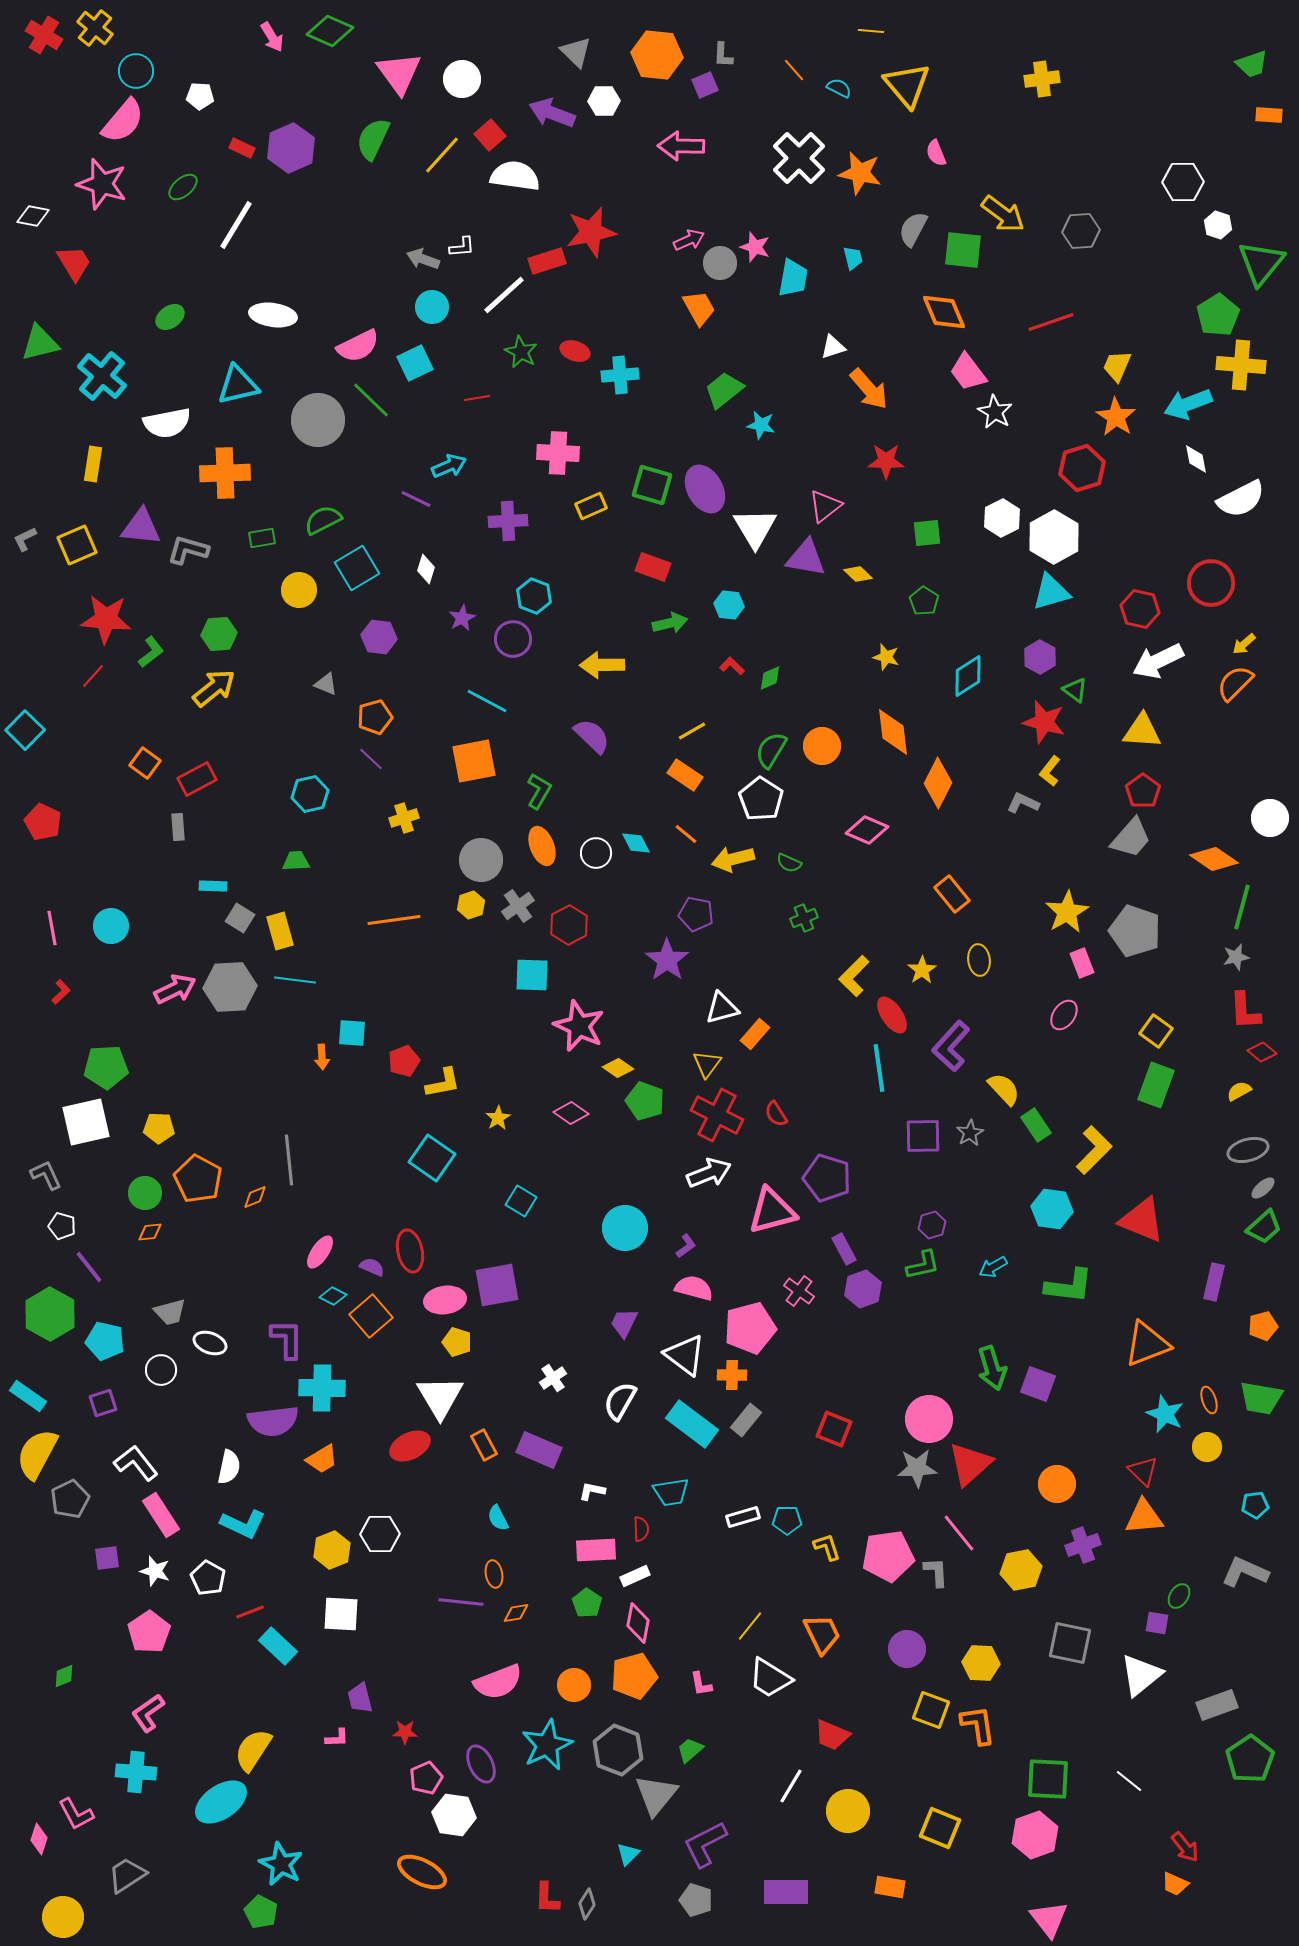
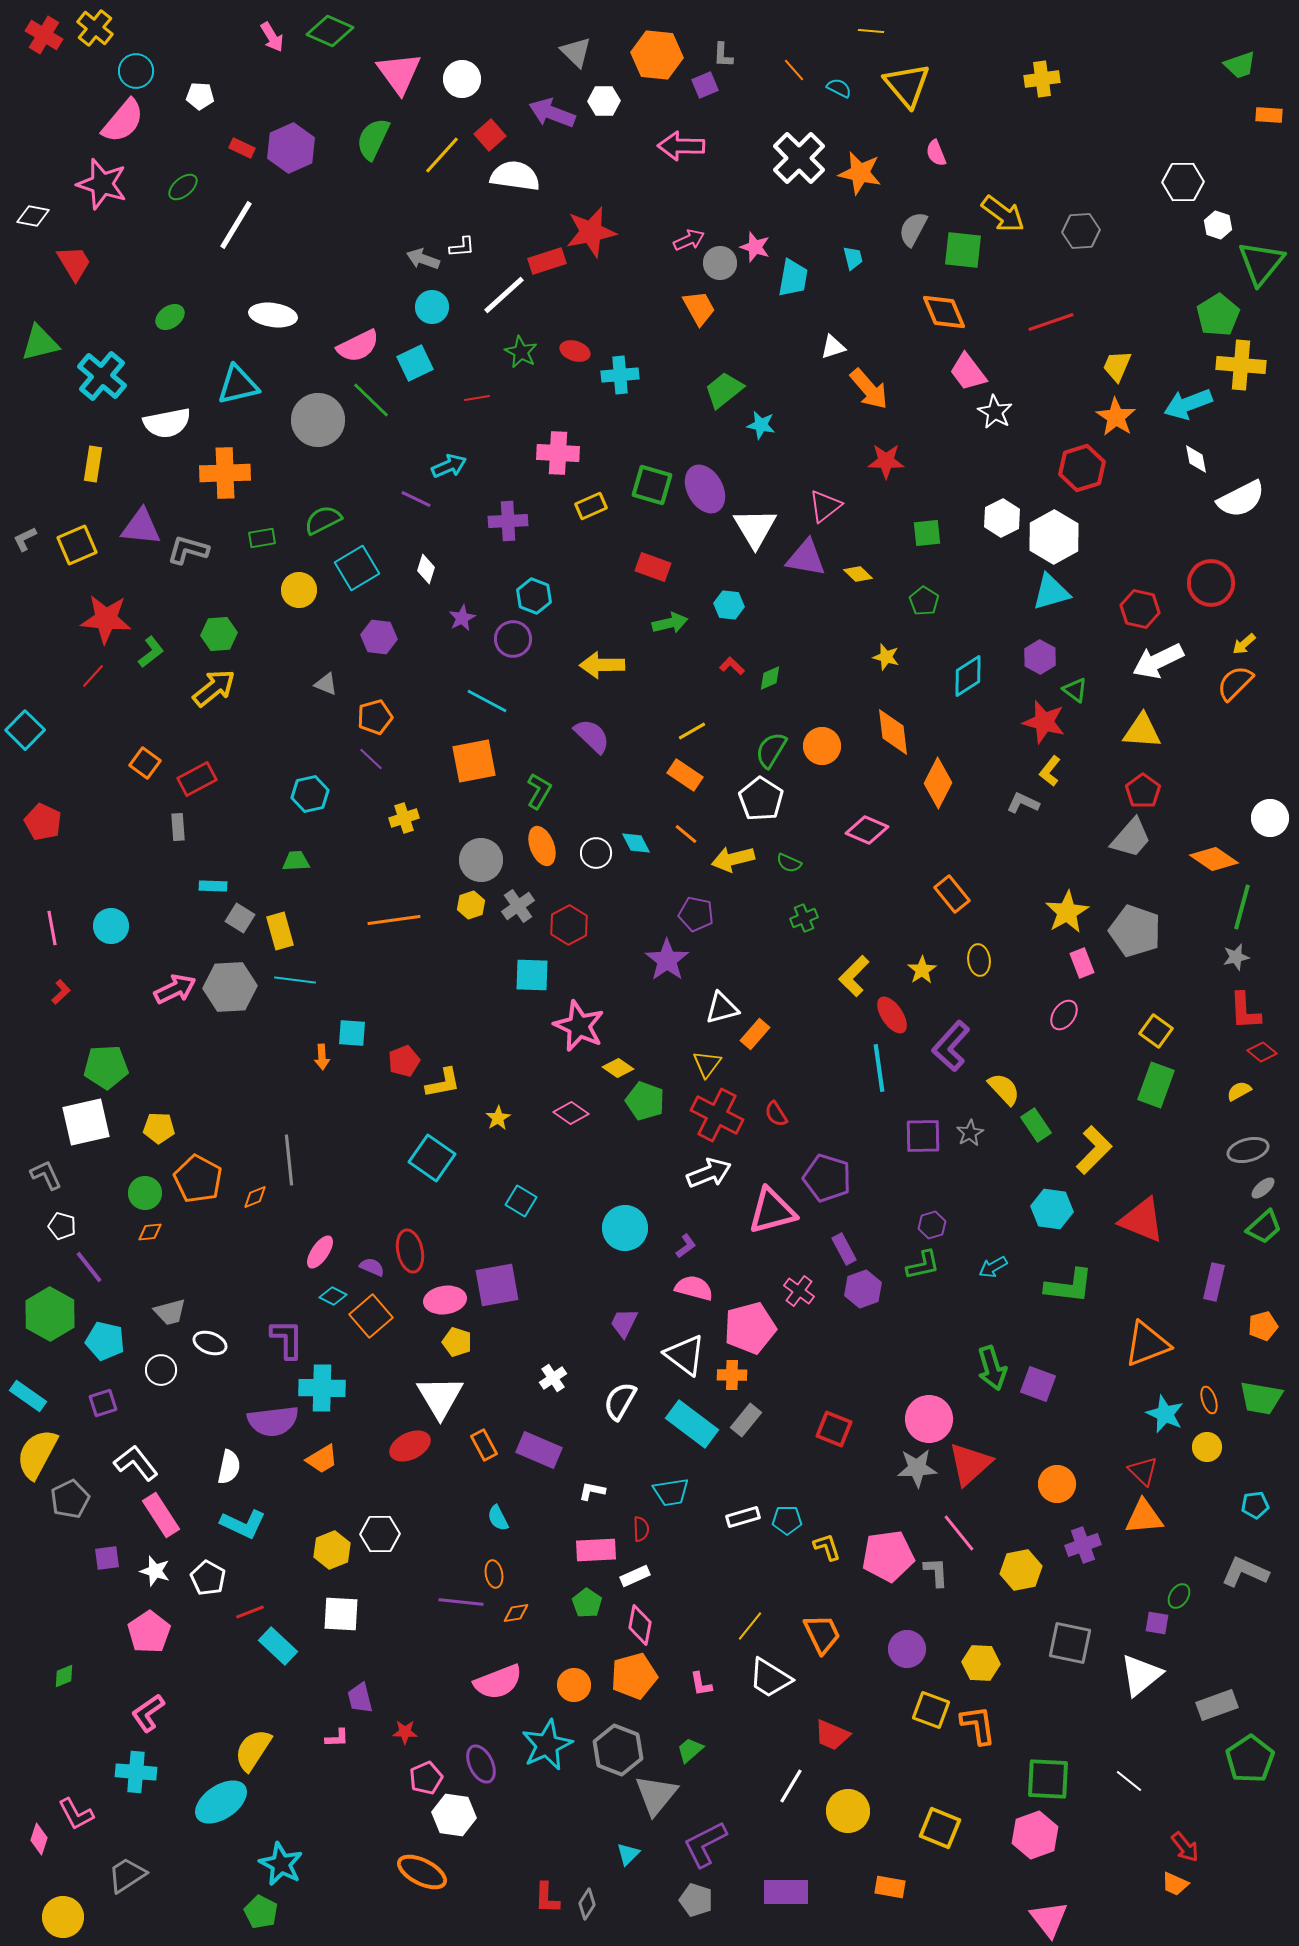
green trapezoid at (1252, 64): moved 12 px left, 1 px down
pink diamond at (638, 1623): moved 2 px right, 2 px down
